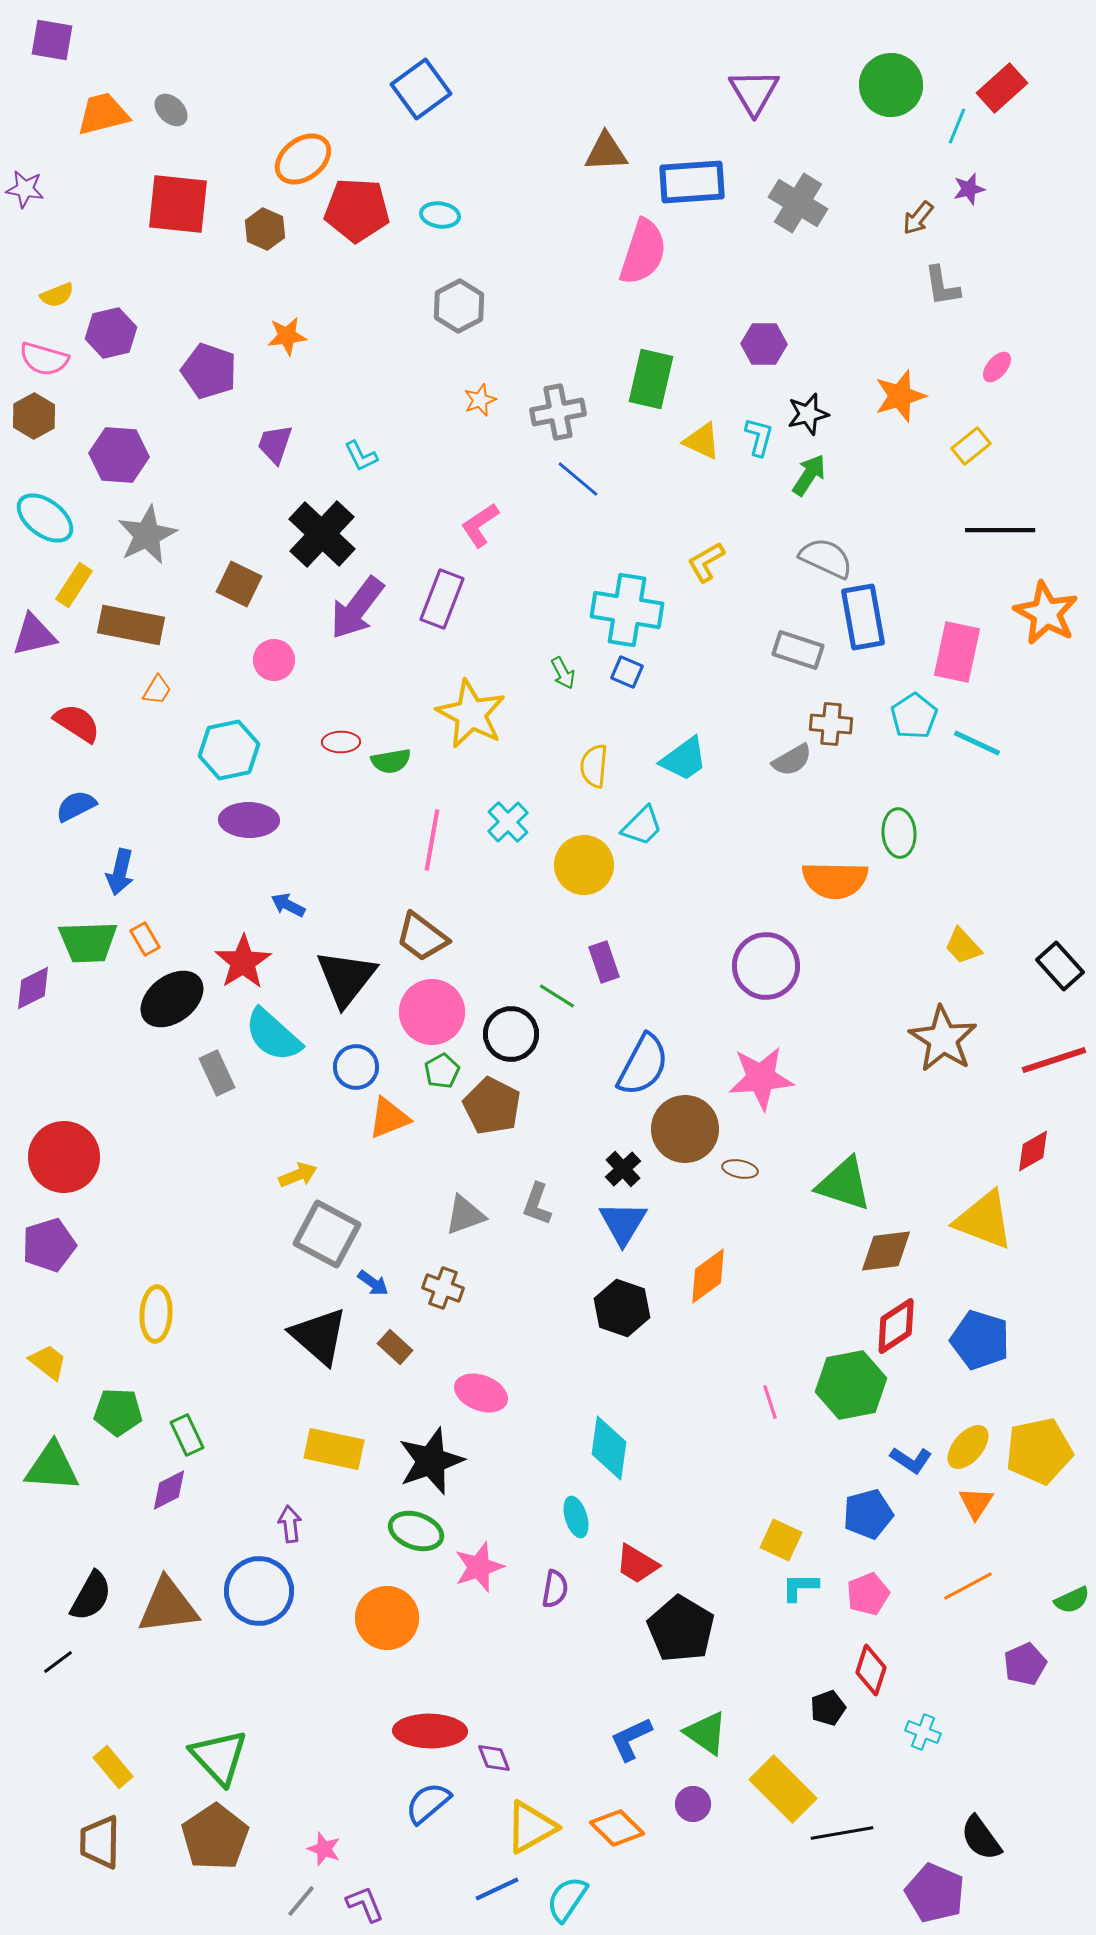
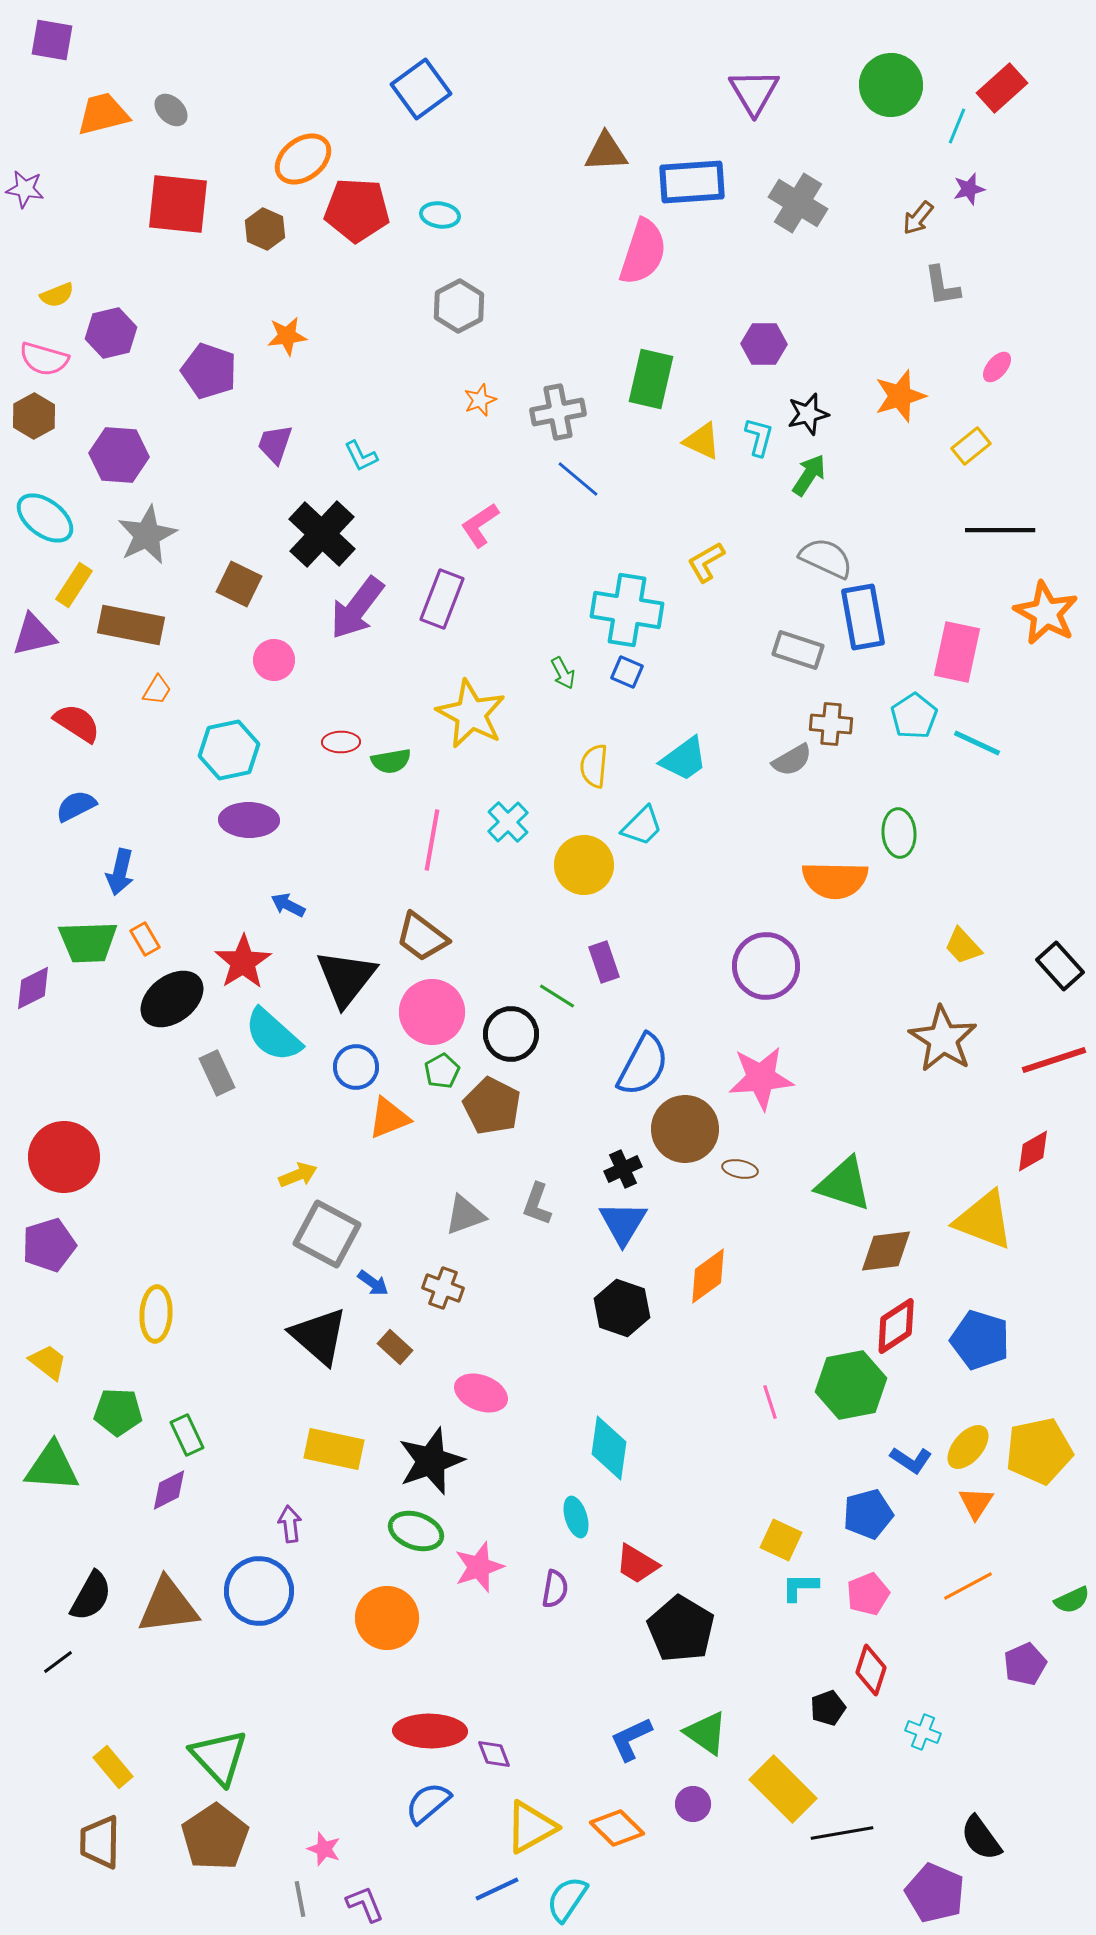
black cross at (623, 1169): rotated 18 degrees clockwise
purple diamond at (494, 1758): moved 4 px up
gray line at (301, 1901): moved 1 px left, 2 px up; rotated 51 degrees counterclockwise
